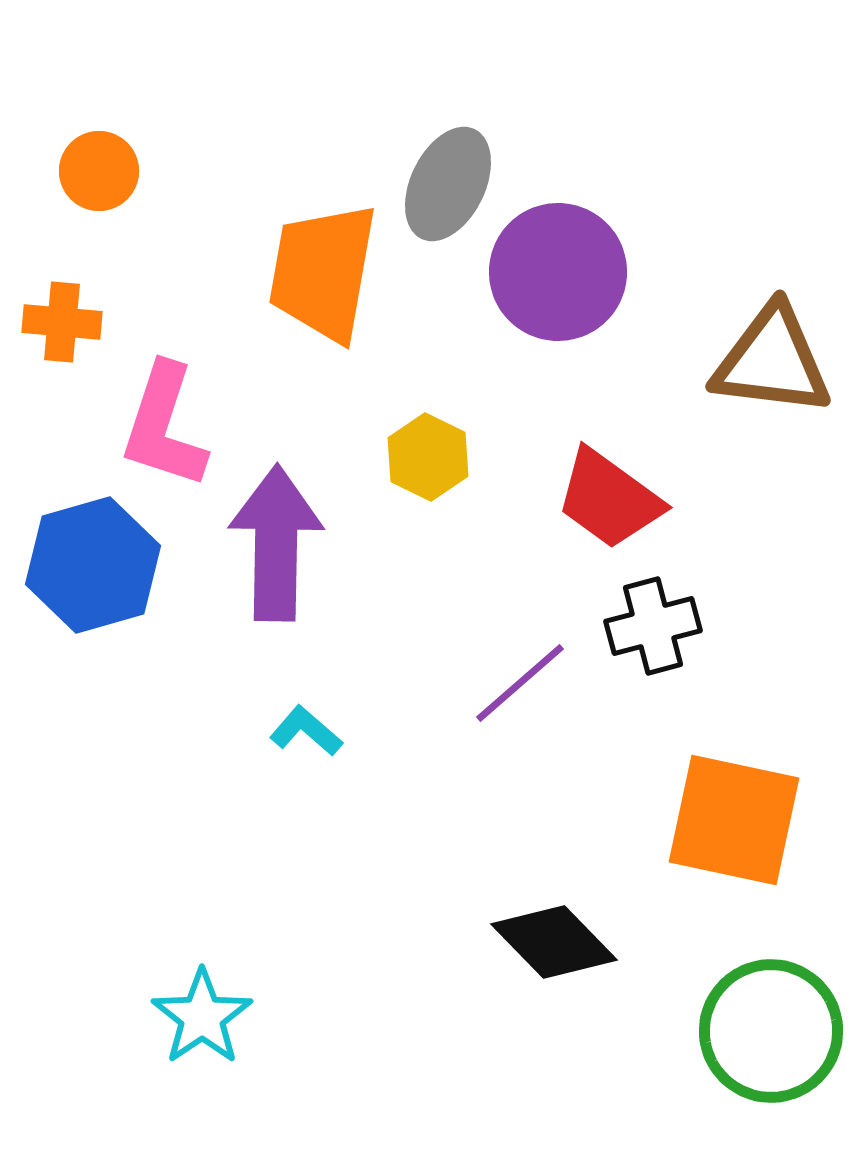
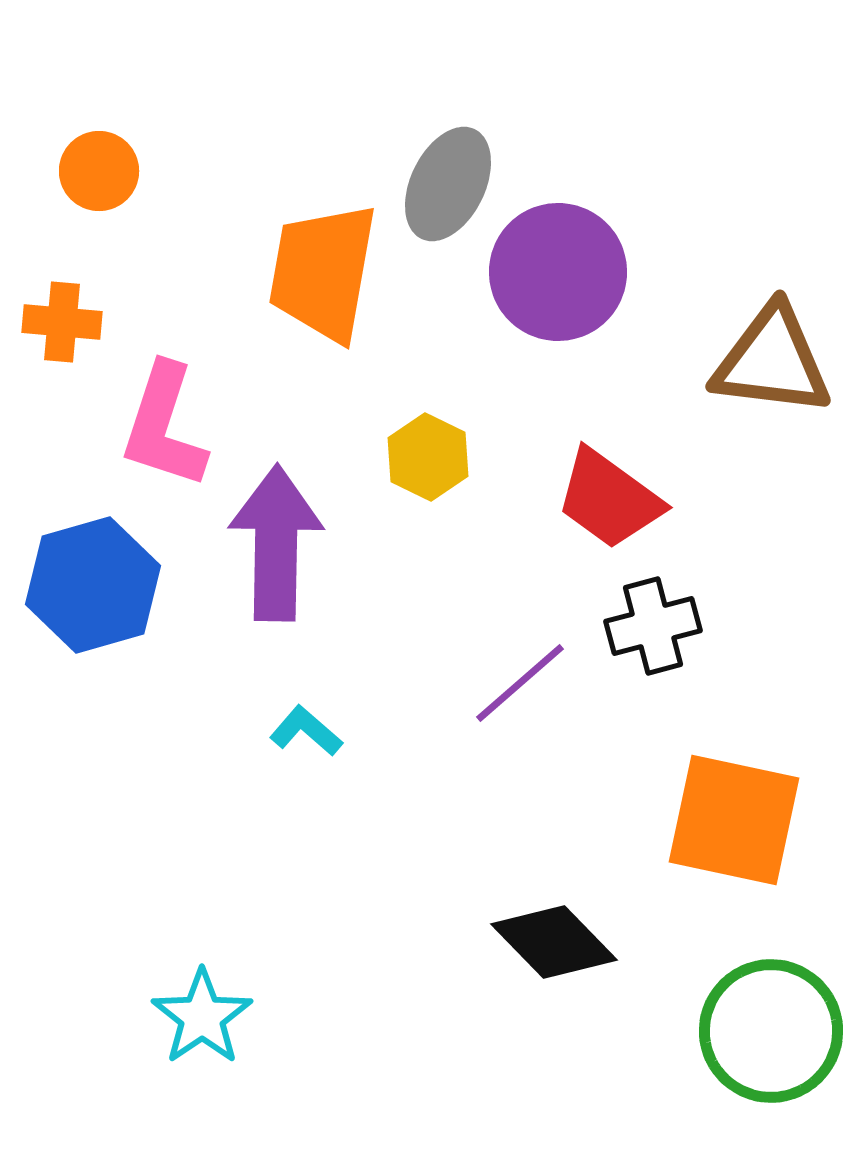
blue hexagon: moved 20 px down
